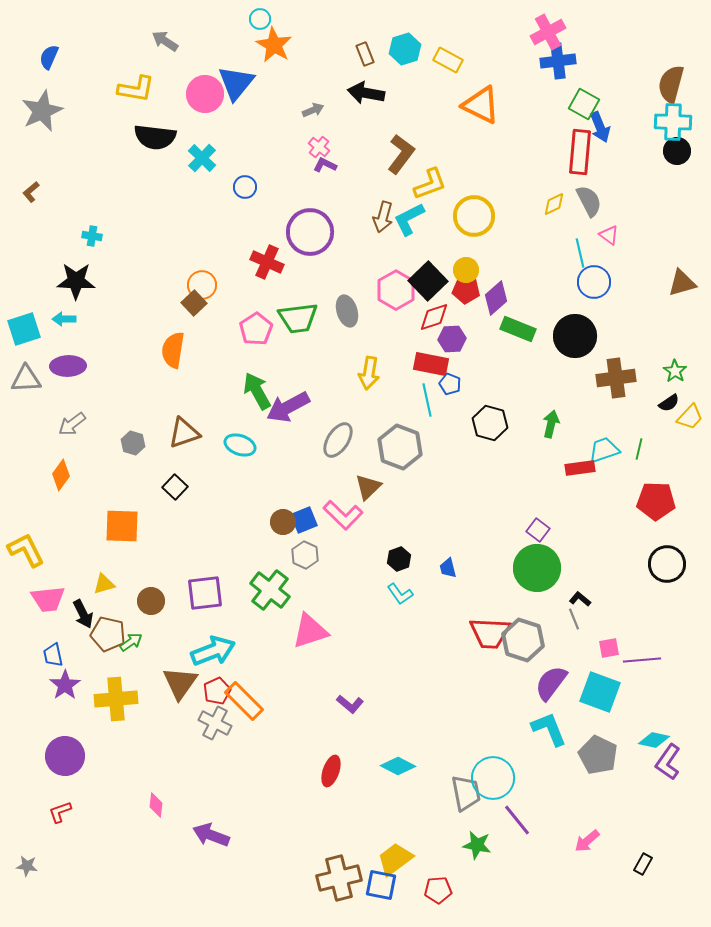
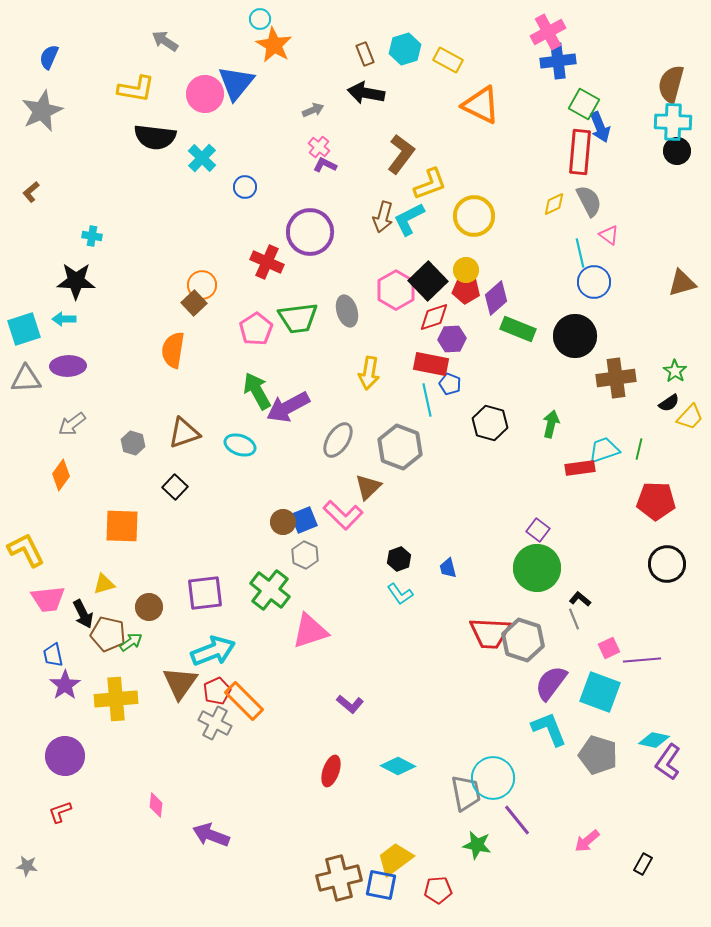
brown circle at (151, 601): moved 2 px left, 6 px down
pink square at (609, 648): rotated 15 degrees counterclockwise
gray pentagon at (598, 755): rotated 9 degrees counterclockwise
